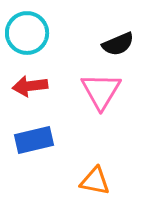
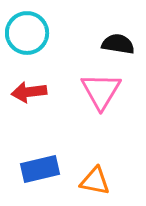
black semicircle: rotated 148 degrees counterclockwise
red arrow: moved 1 px left, 6 px down
blue rectangle: moved 6 px right, 29 px down
